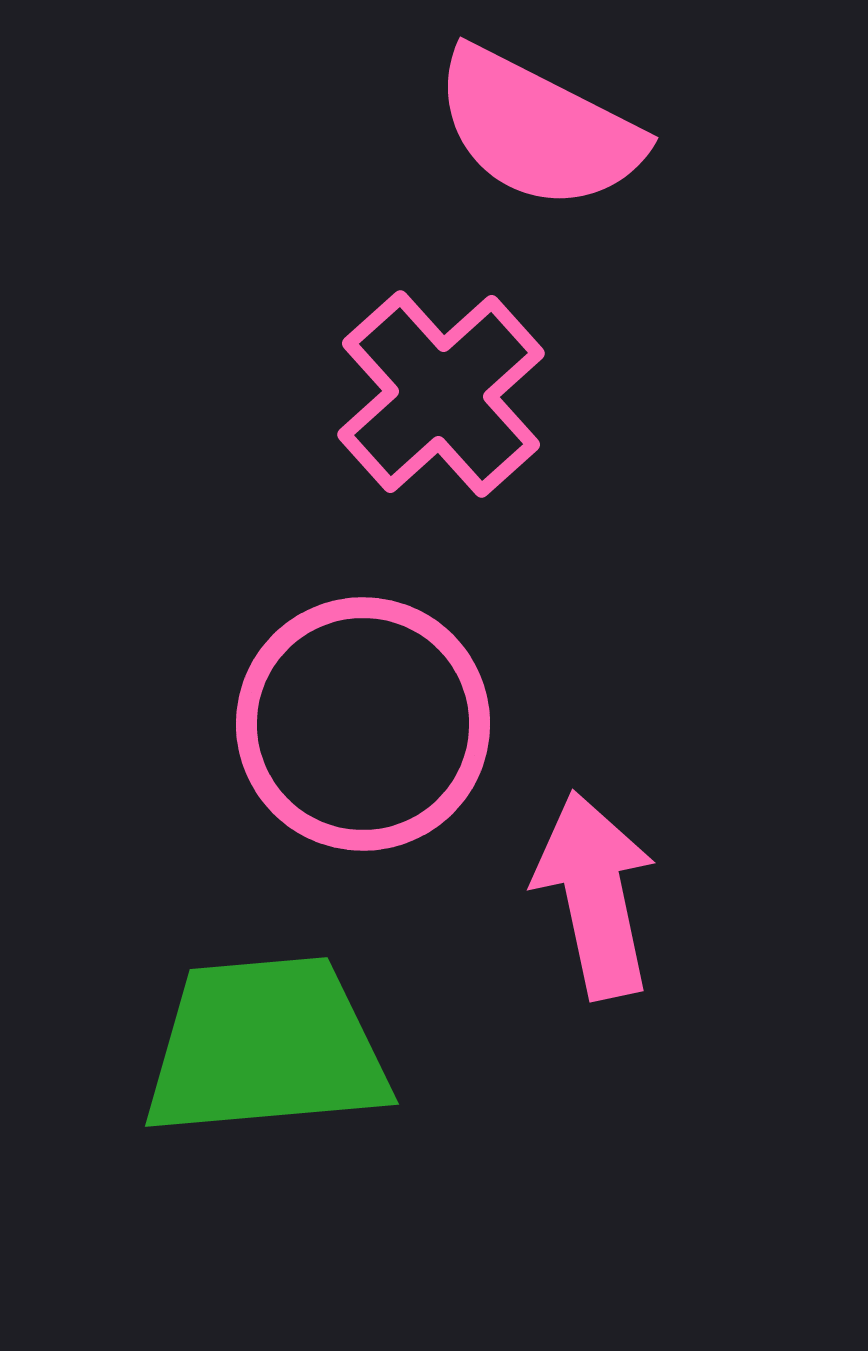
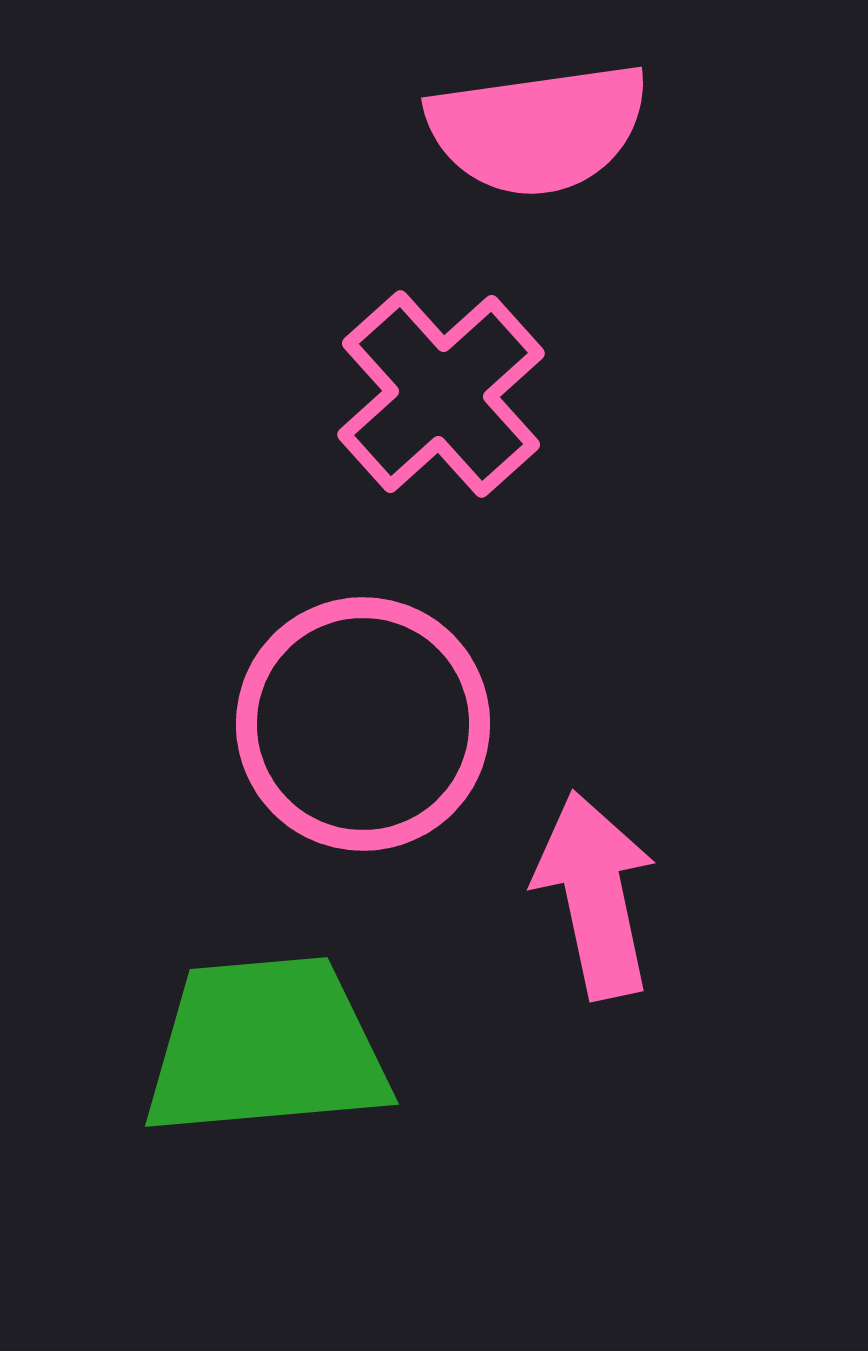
pink semicircle: rotated 35 degrees counterclockwise
